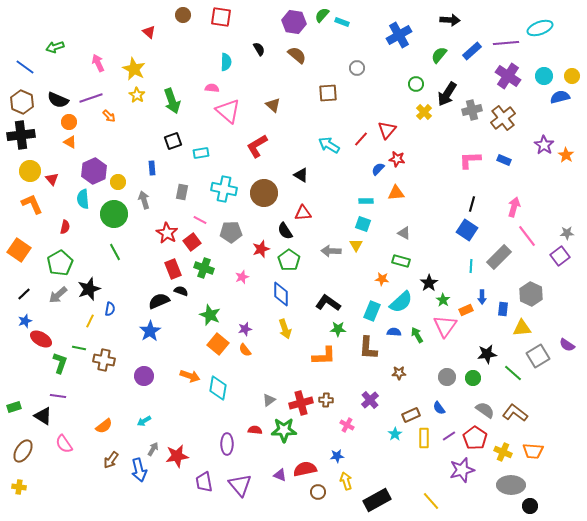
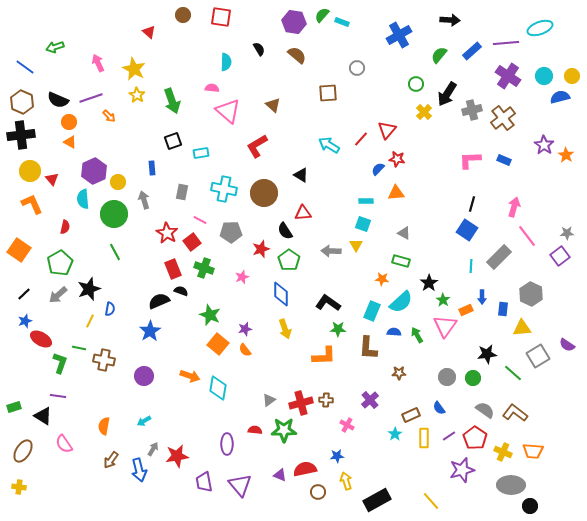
orange semicircle at (104, 426): rotated 138 degrees clockwise
